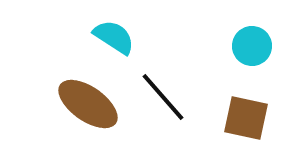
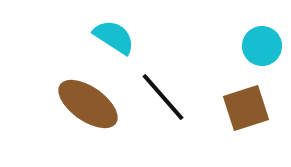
cyan circle: moved 10 px right
brown square: moved 10 px up; rotated 30 degrees counterclockwise
